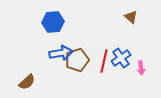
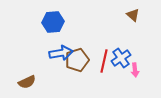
brown triangle: moved 2 px right, 2 px up
pink arrow: moved 6 px left, 2 px down
brown semicircle: rotated 18 degrees clockwise
